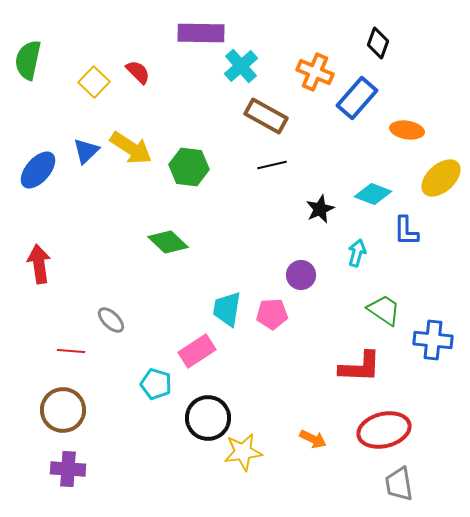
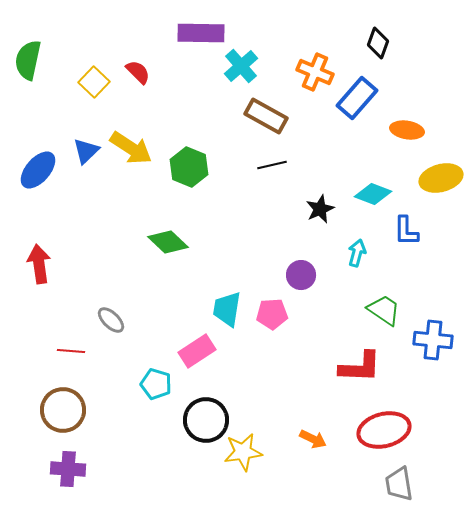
green hexagon: rotated 15 degrees clockwise
yellow ellipse: rotated 27 degrees clockwise
black circle: moved 2 px left, 2 px down
